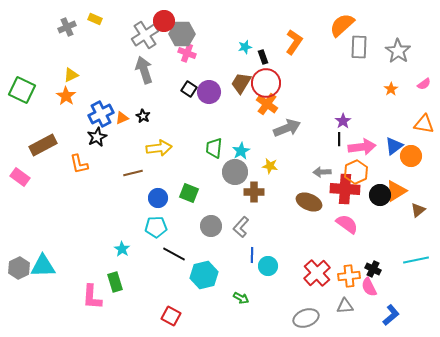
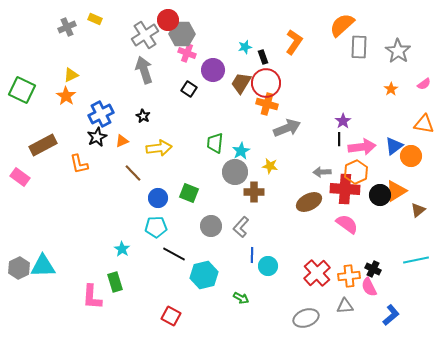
red circle at (164, 21): moved 4 px right, 1 px up
purple circle at (209, 92): moved 4 px right, 22 px up
orange cross at (267, 104): rotated 20 degrees counterclockwise
orange triangle at (122, 118): moved 23 px down
green trapezoid at (214, 148): moved 1 px right, 5 px up
brown line at (133, 173): rotated 60 degrees clockwise
brown ellipse at (309, 202): rotated 50 degrees counterclockwise
